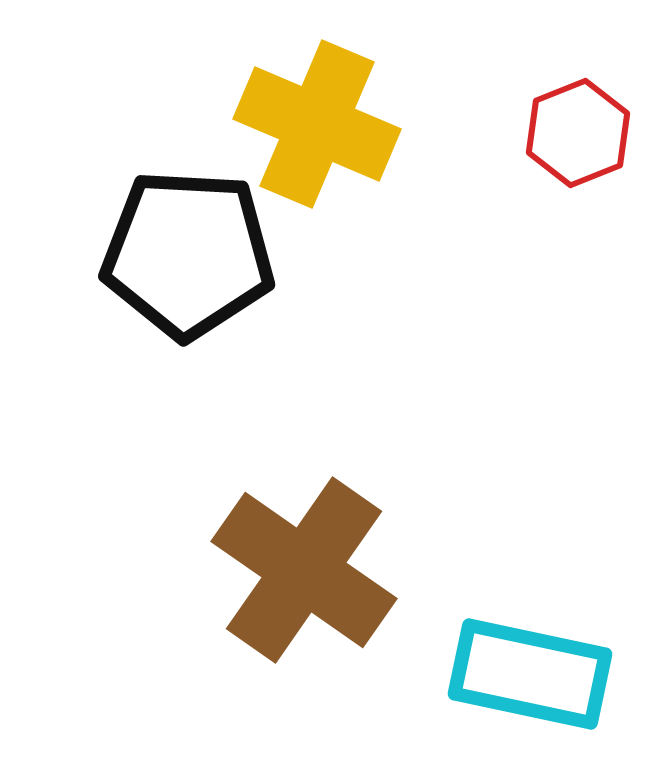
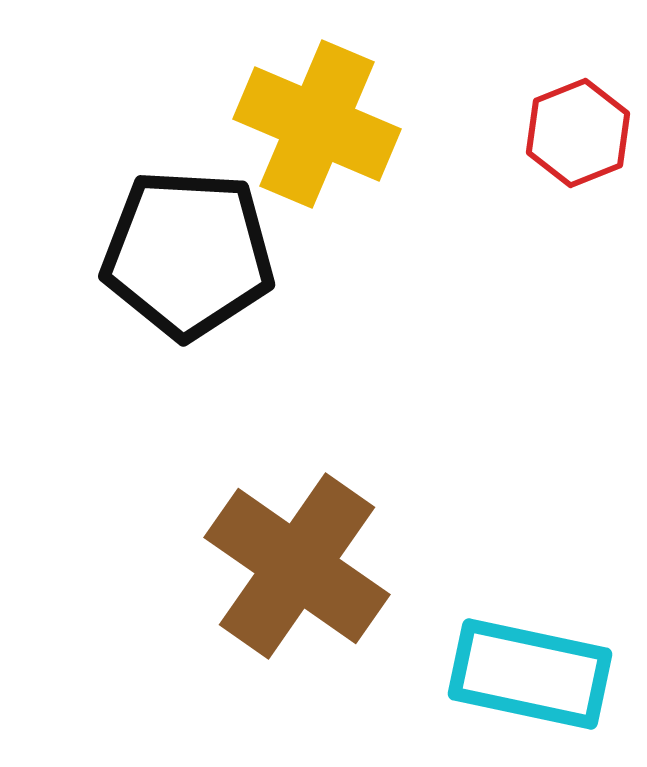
brown cross: moved 7 px left, 4 px up
